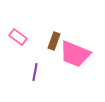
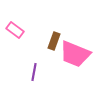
pink rectangle: moved 3 px left, 7 px up
purple line: moved 1 px left
